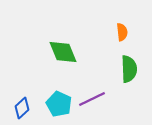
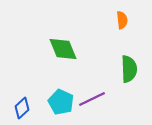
orange semicircle: moved 12 px up
green diamond: moved 3 px up
cyan pentagon: moved 2 px right, 2 px up
